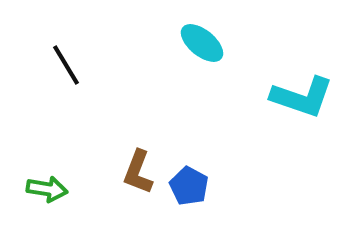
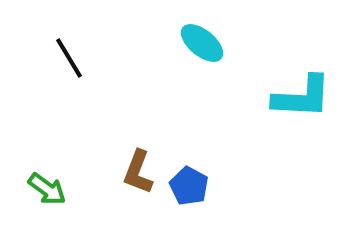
black line: moved 3 px right, 7 px up
cyan L-shape: rotated 16 degrees counterclockwise
green arrow: rotated 27 degrees clockwise
